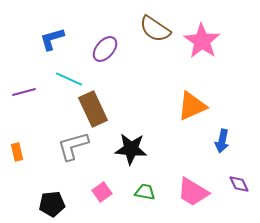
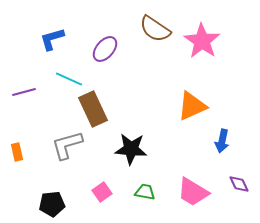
gray L-shape: moved 6 px left, 1 px up
